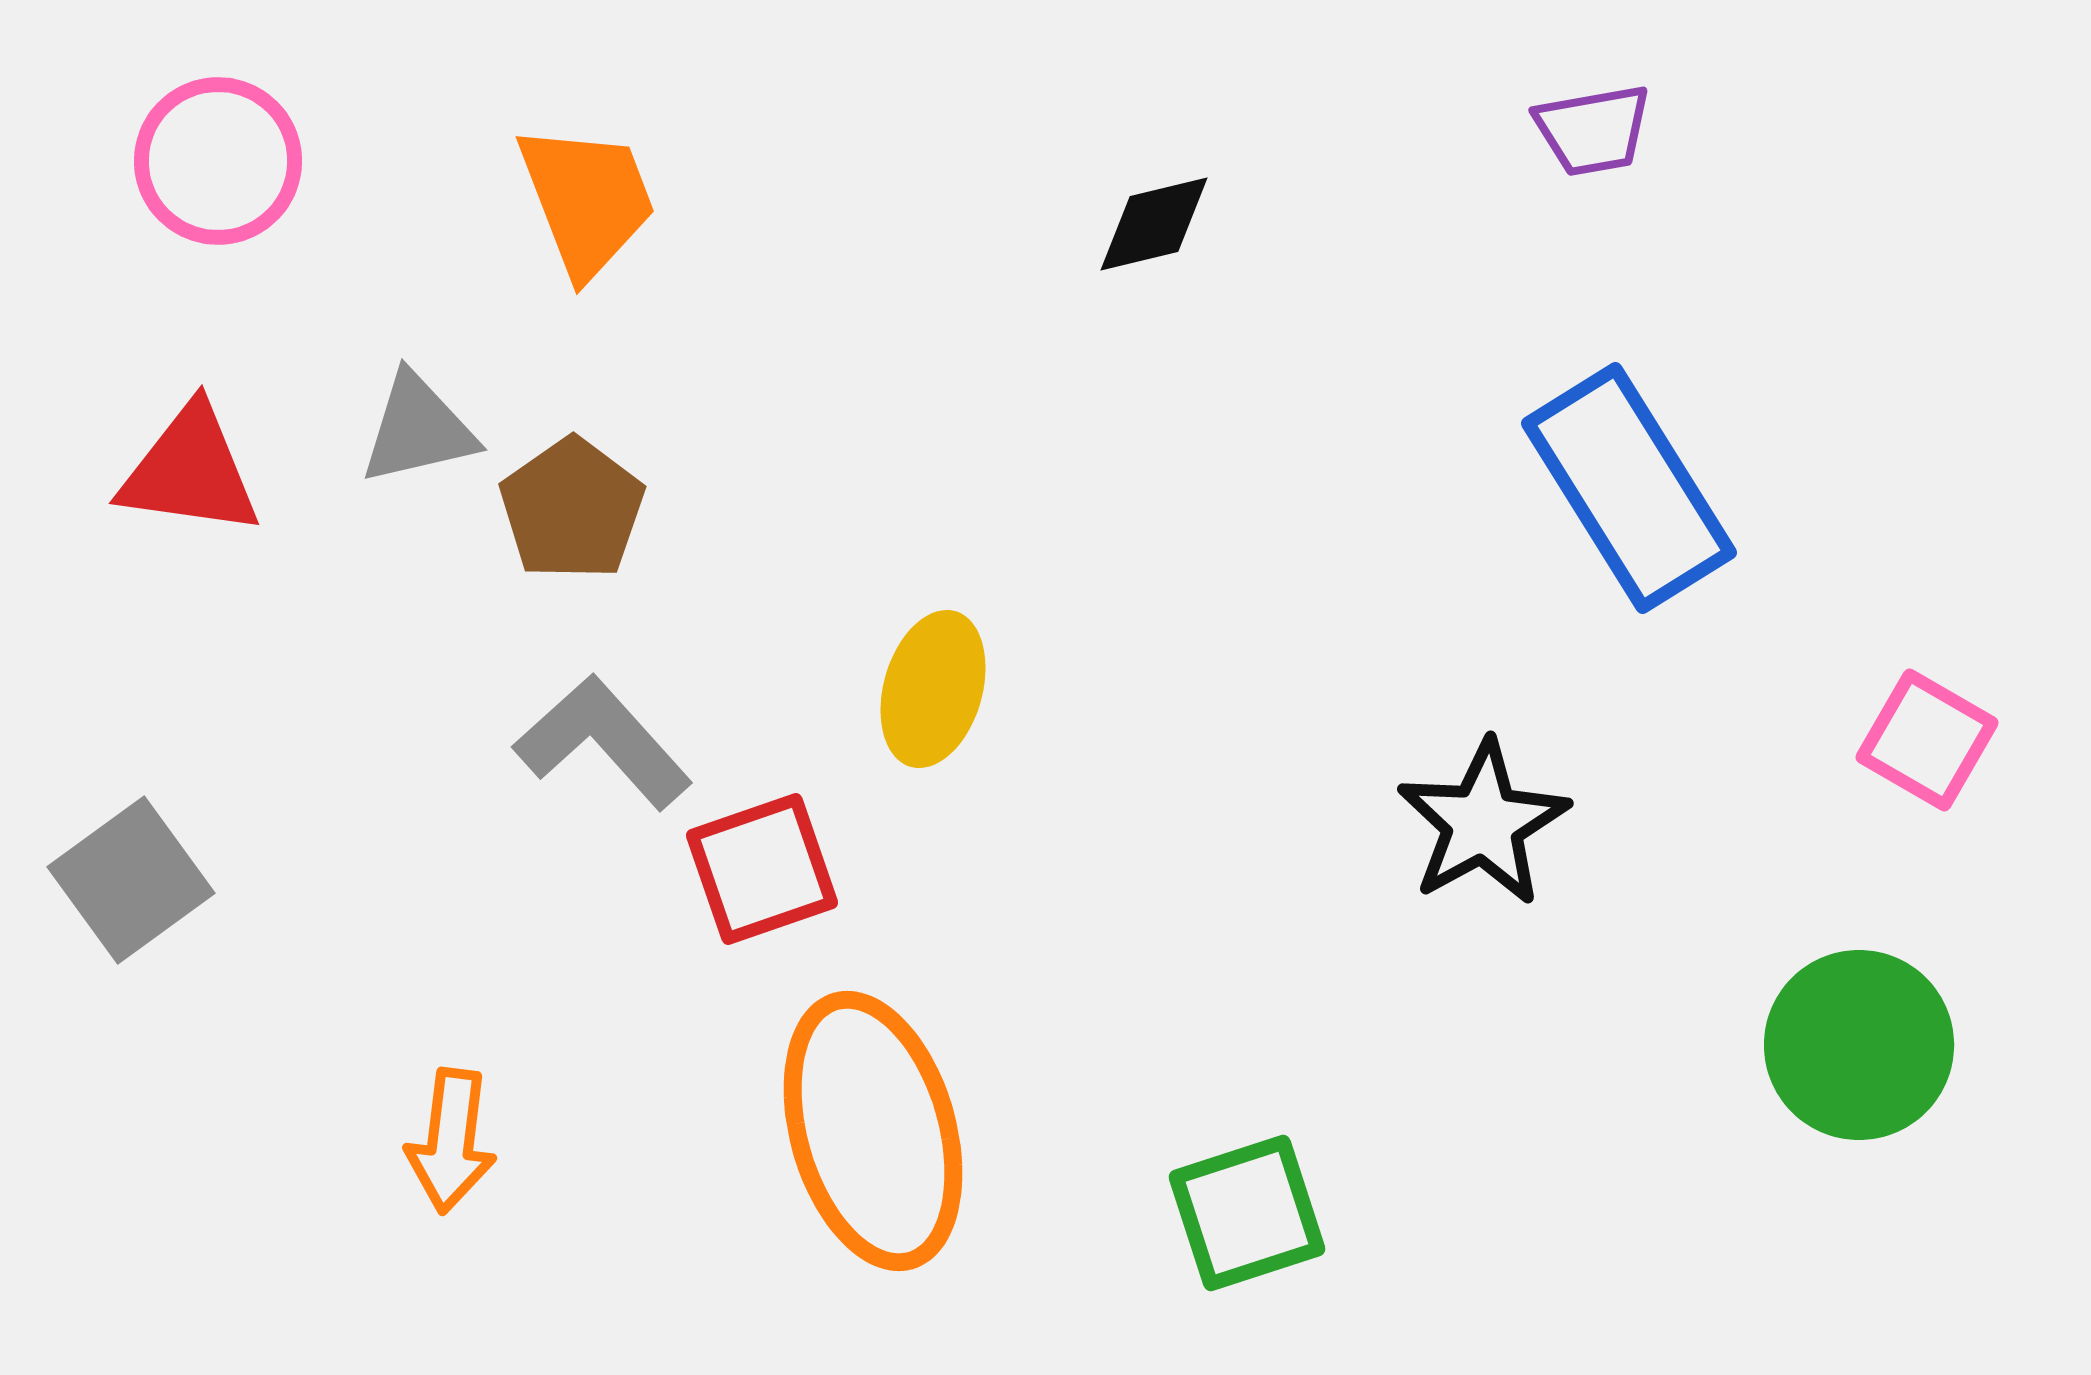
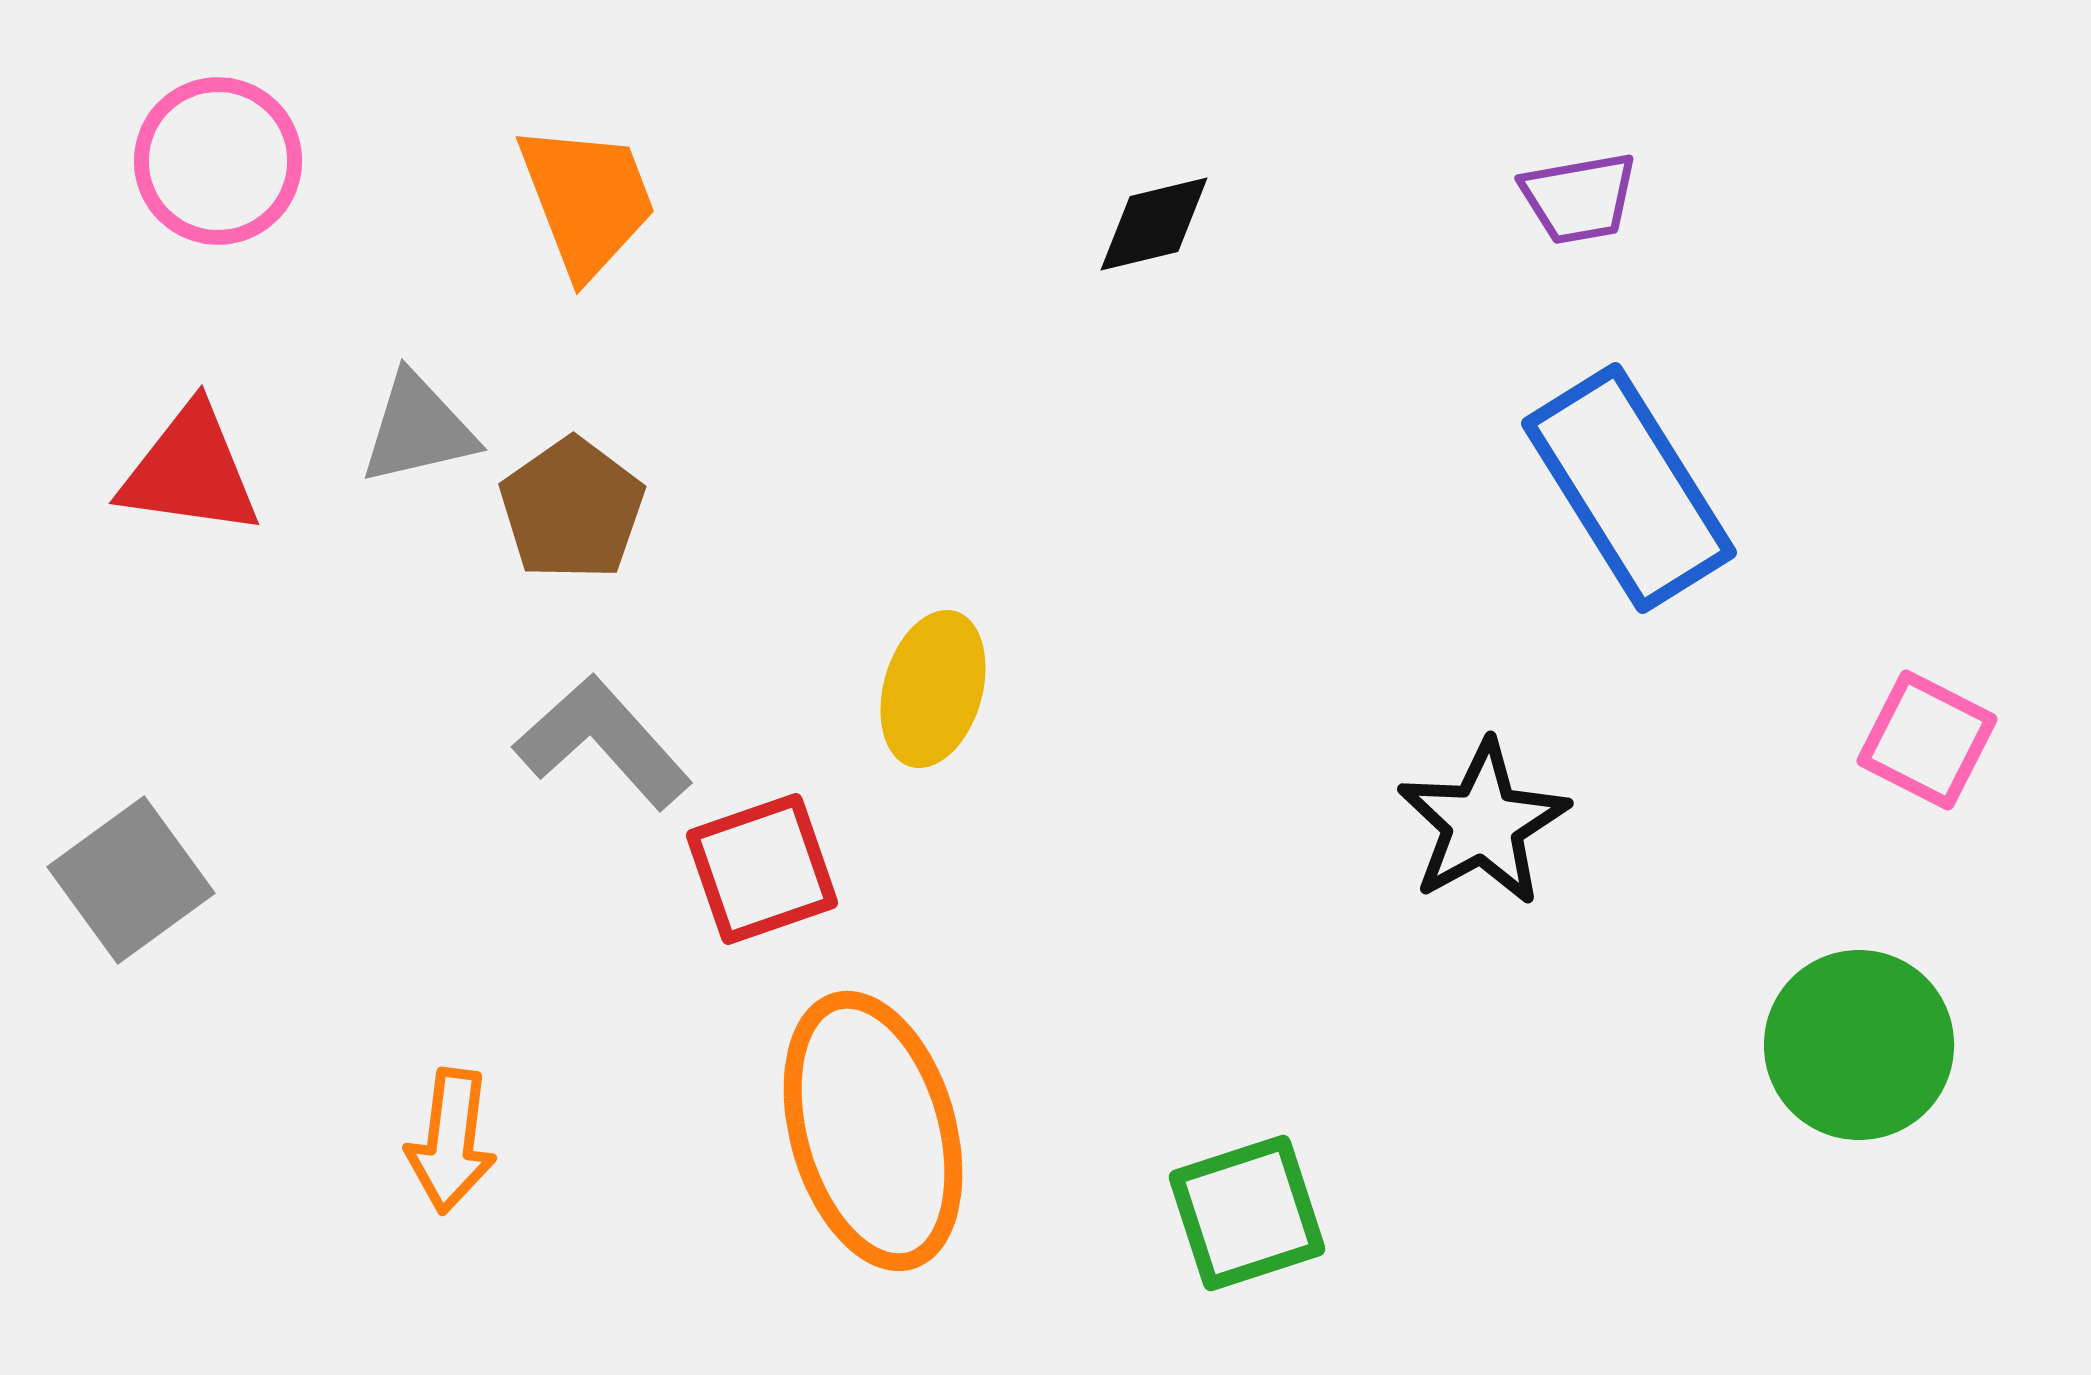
purple trapezoid: moved 14 px left, 68 px down
pink square: rotated 3 degrees counterclockwise
